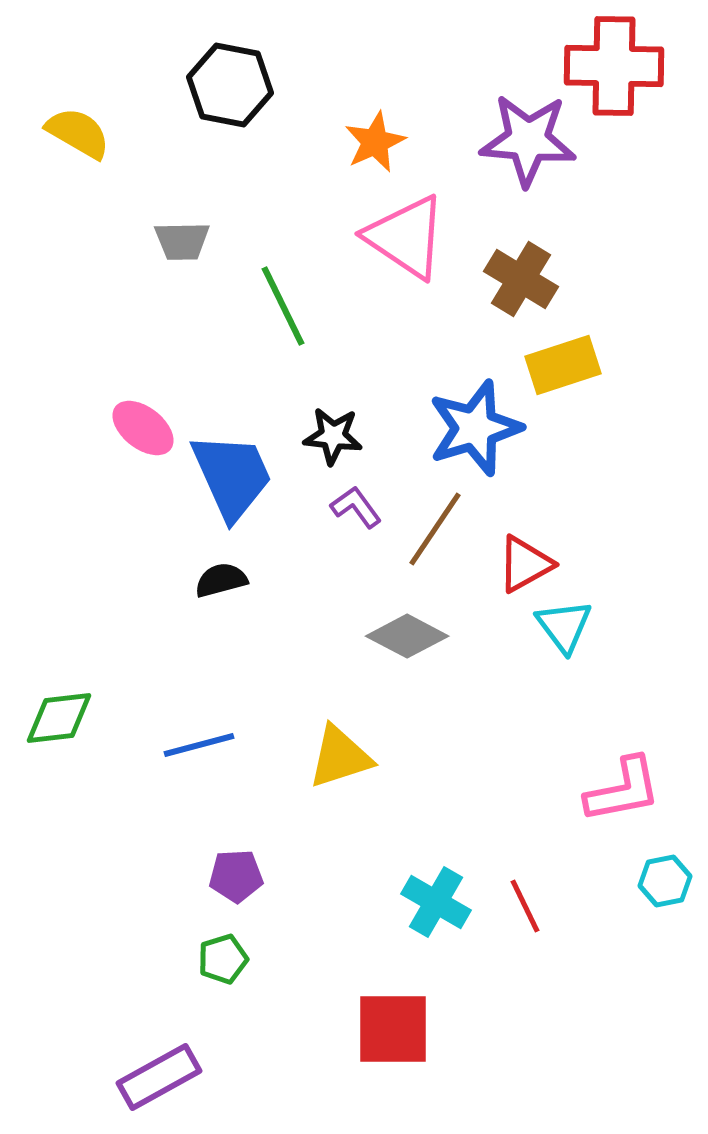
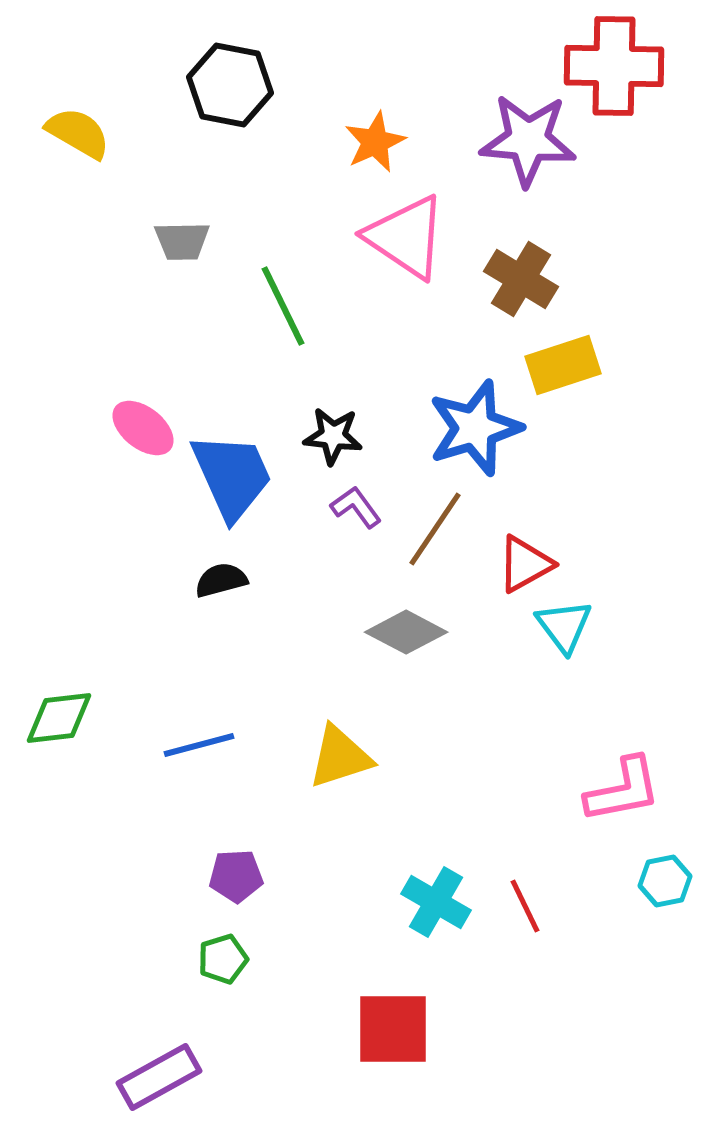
gray diamond: moved 1 px left, 4 px up
